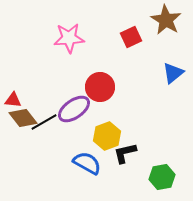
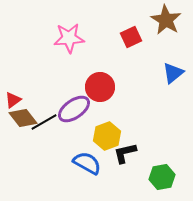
red triangle: rotated 42 degrees counterclockwise
